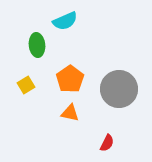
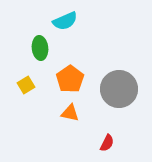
green ellipse: moved 3 px right, 3 px down
